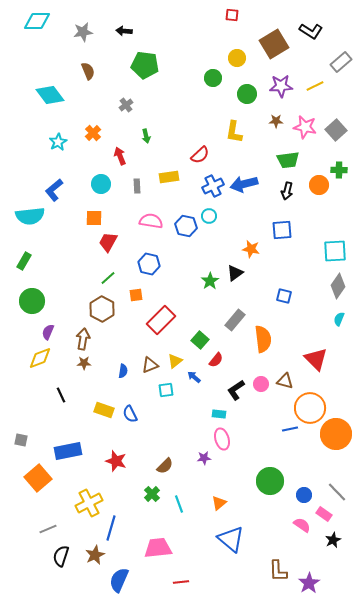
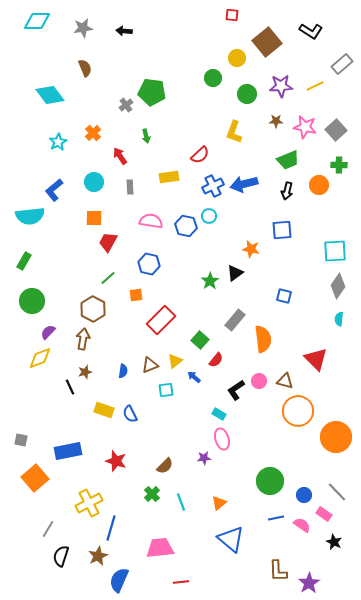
gray star at (83, 32): moved 4 px up
brown square at (274, 44): moved 7 px left, 2 px up; rotated 8 degrees counterclockwise
gray rectangle at (341, 62): moved 1 px right, 2 px down
green pentagon at (145, 65): moved 7 px right, 27 px down
brown semicircle at (88, 71): moved 3 px left, 3 px up
yellow L-shape at (234, 132): rotated 10 degrees clockwise
red arrow at (120, 156): rotated 12 degrees counterclockwise
green trapezoid at (288, 160): rotated 15 degrees counterclockwise
green cross at (339, 170): moved 5 px up
cyan circle at (101, 184): moved 7 px left, 2 px up
gray rectangle at (137, 186): moved 7 px left, 1 px down
brown hexagon at (102, 309): moved 9 px left
cyan semicircle at (339, 319): rotated 16 degrees counterclockwise
purple semicircle at (48, 332): rotated 21 degrees clockwise
brown star at (84, 363): moved 1 px right, 9 px down; rotated 16 degrees counterclockwise
pink circle at (261, 384): moved 2 px left, 3 px up
black line at (61, 395): moved 9 px right, 8 px up
orange circle at (310, 408): moved 12 px left, 3 px down
cyan rectangle at (219, 414): rotated 24 degrees clockwise
blue line at (290, 429): moved 14 px left, 89 px down
orange circle at (336, 434): moved 3 px down
orange square at (38, 478): moved 3 px left
cyan line at (179, 504): moved 2 px right, 2 px up
gray line at (48, 529): rotated 36 degrees counterclockwise
black star at (333, 540): moved 1 px right, 2 px down; rotated 21 degrees counterclockwise
pink trapezoid at (158, 548): moved 2 px right
brown star at (95, 555): moved 3 px right, 1 px down
